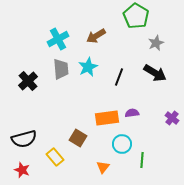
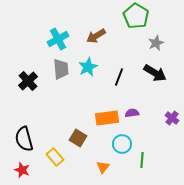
black semicircle: rotated 90 degrees clockwise
